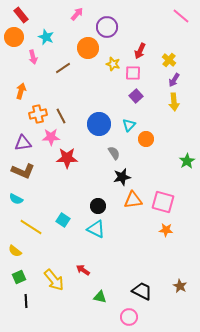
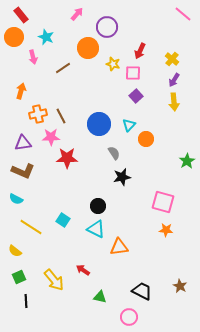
pink line at (181, 16): moved 2 px right, 2 px up
yellow cross at (169, 60): moved 3 px right, 1 px up
orange triangle at (133, 200): moved 14 px left, 47 px down
